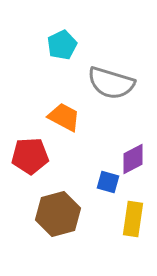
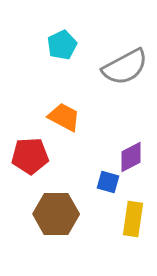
gray semicircle: moved 14 px right, 16 px up; rotated 45 degrees counterclockwise
purple diamond: moved 2 px left, 2 px up
brown hexagon: moved 2 px left; rotated 15 degrees clockwise
